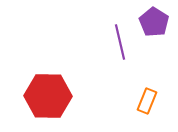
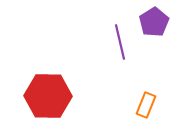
purple pentagon: rotated 8 degrees clockwise
orange rectangle: moved 1 px left, 4 px down
